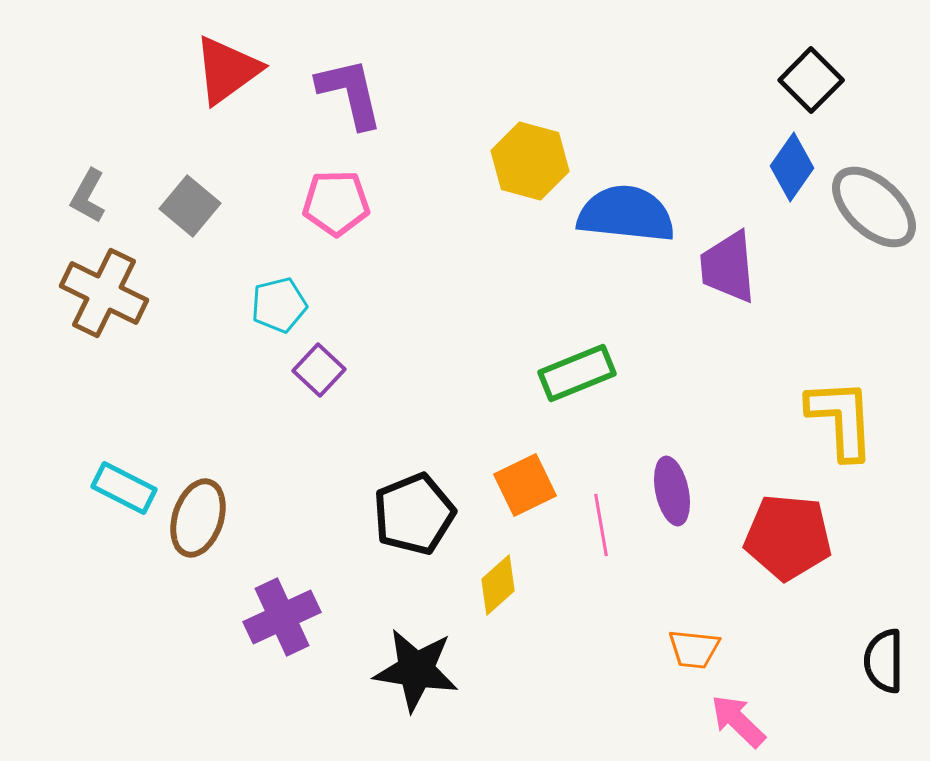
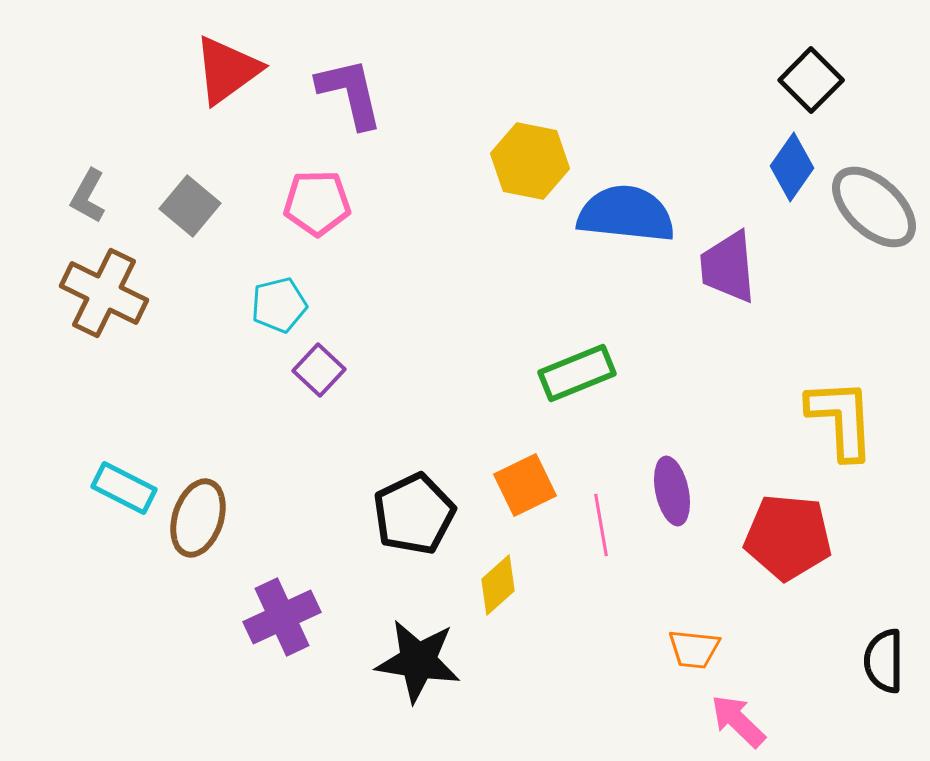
yellow hexagon: rotated 4 degrees counterclockwise
pink pentagon: moved 19 px left
black pentagon: rotated 4 degrees counterclockwise
black star: moved 2 px right, 9 px up
